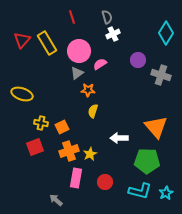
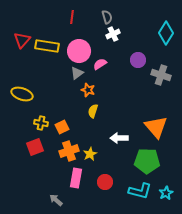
red line: rotated 24 degrees clockwise
yellow rectangle: moved 3 px down; rotated 50 degrees counterclockwise
orange star: rotated 16 degrees clockwise
